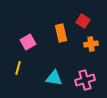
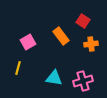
orange rectangle: moved 3 px down; rotated 24 degrees counterclockwise
pink cross: moved 2 px left, 1 px down
